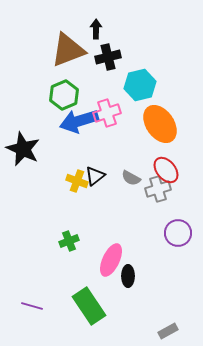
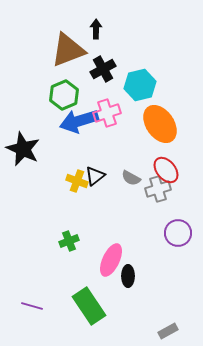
black cross: moved 5 px left, 12 px down; rotated 15 degrees counterclockwise
